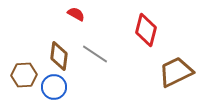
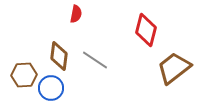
red semicircle: rotated 72 degrees clockwise
gray line: moved 6 px down
brown trapezoid: moved 2 px left, 4 px up; rotated 12 degrees counterclockwise
blue circle: moved 3 px left, 1 px down
